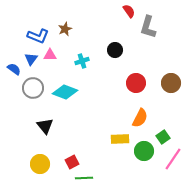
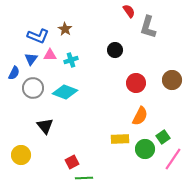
brown star: rotated 16 degrees counterclockwise
cyan cross: moved 11 px left, 1 px up
blue semicircle: moved 4 px down; rotated 80 degrees clockwise
brown circle: moved 1 px right, 3 px up
orange semicircle: moved 2 px up
green circle: moved 1 px right, 2 px up
yellow circle: moved 19 px left, 9 px up
